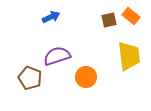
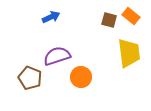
brown square: rotated 28 degrees clockwise
yellow trapezoid: moved 3 px up
orange circle: moved 5 px left
